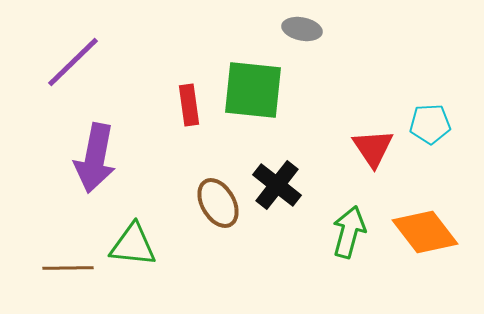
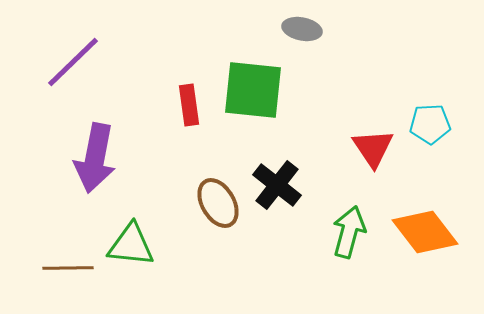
green triangle: moved 2 px left
